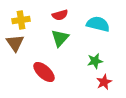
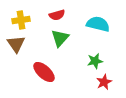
red semicircle: moved 3 px left
brown triangle: moved 1 px right, 1 px down
